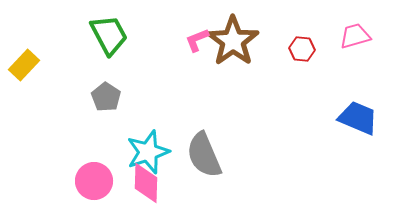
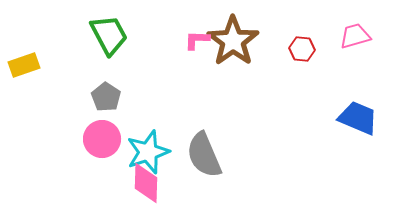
pink L-shape: rotated 24 degrees clockwise
yellow rectangle: rotated 28 degrees clockwise
pink circle: moved 8 px right, 42 px up
